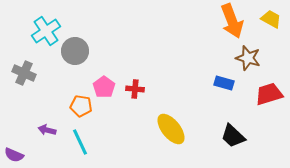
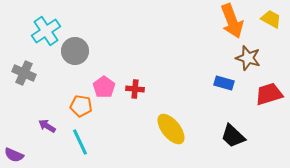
purple arrow: moved 4 px up; rotated 18 degrees clockwise
